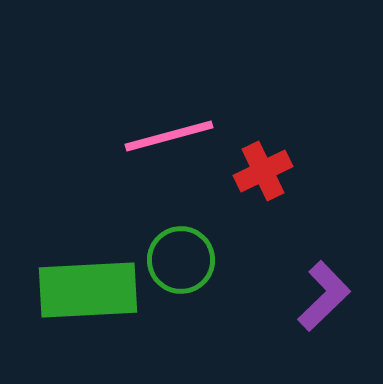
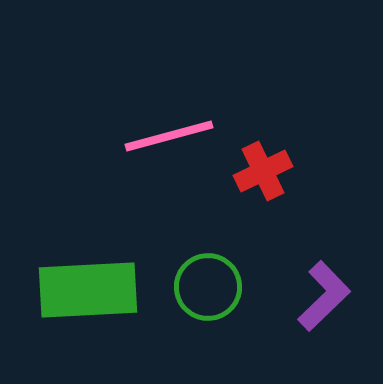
green circle: moved 27 px right, 27 px down
